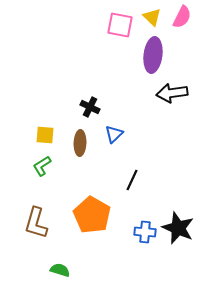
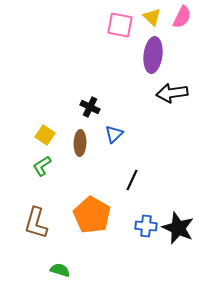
yellow square: rotated 30 degrees clockwise
blue cross: moved 1 px right, 6 px up
